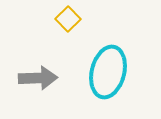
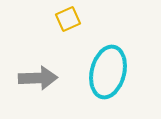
yellow square: rotated 20 degrees clockwise
